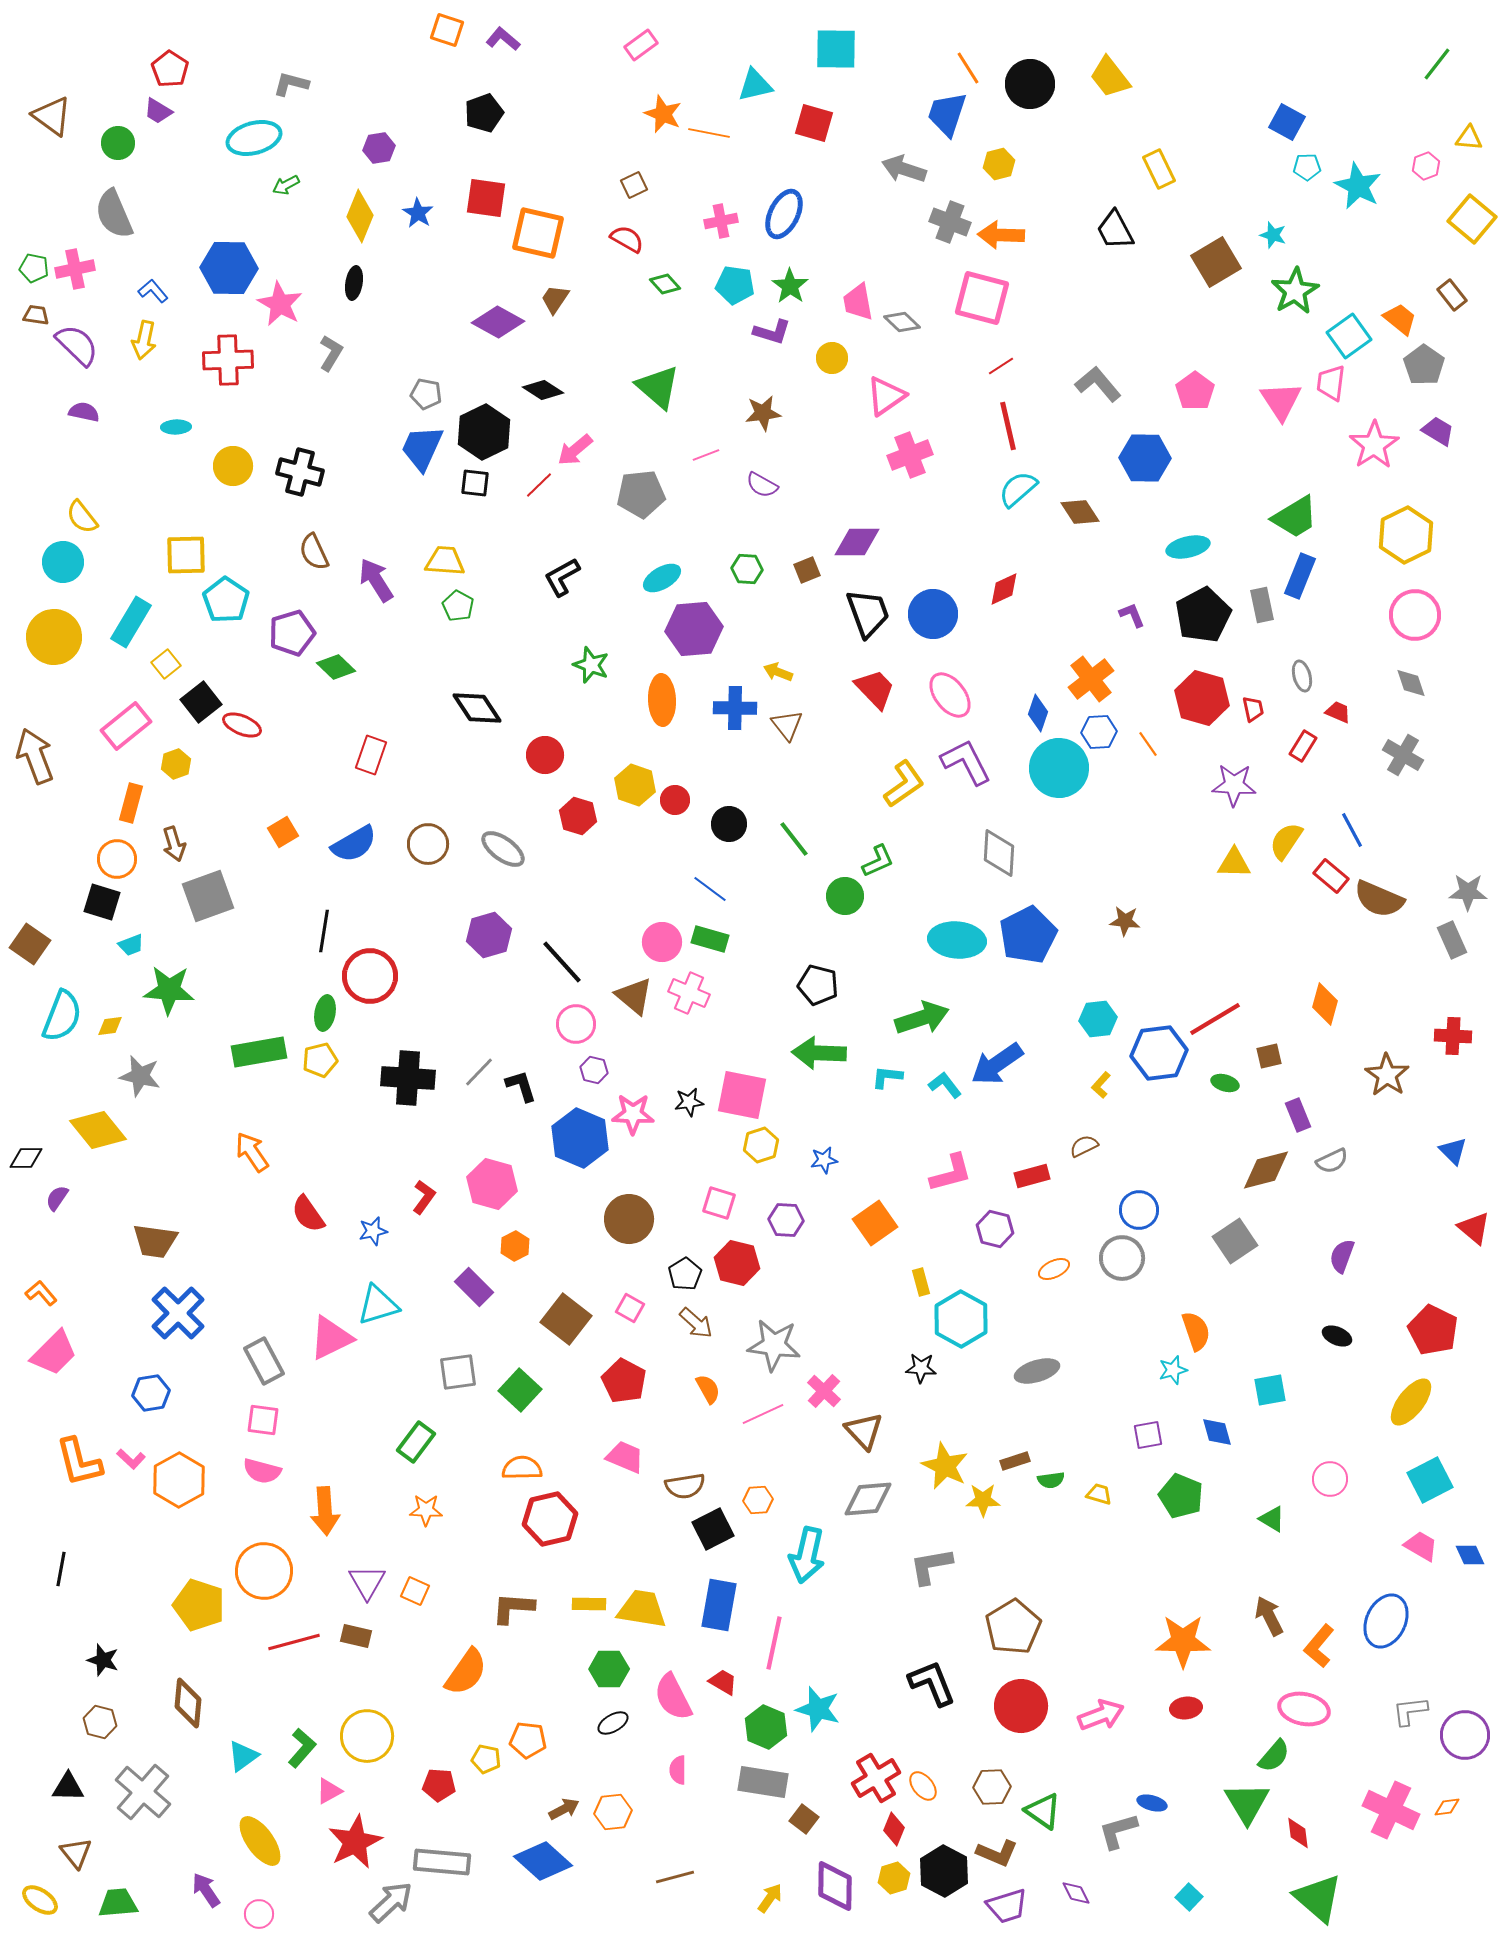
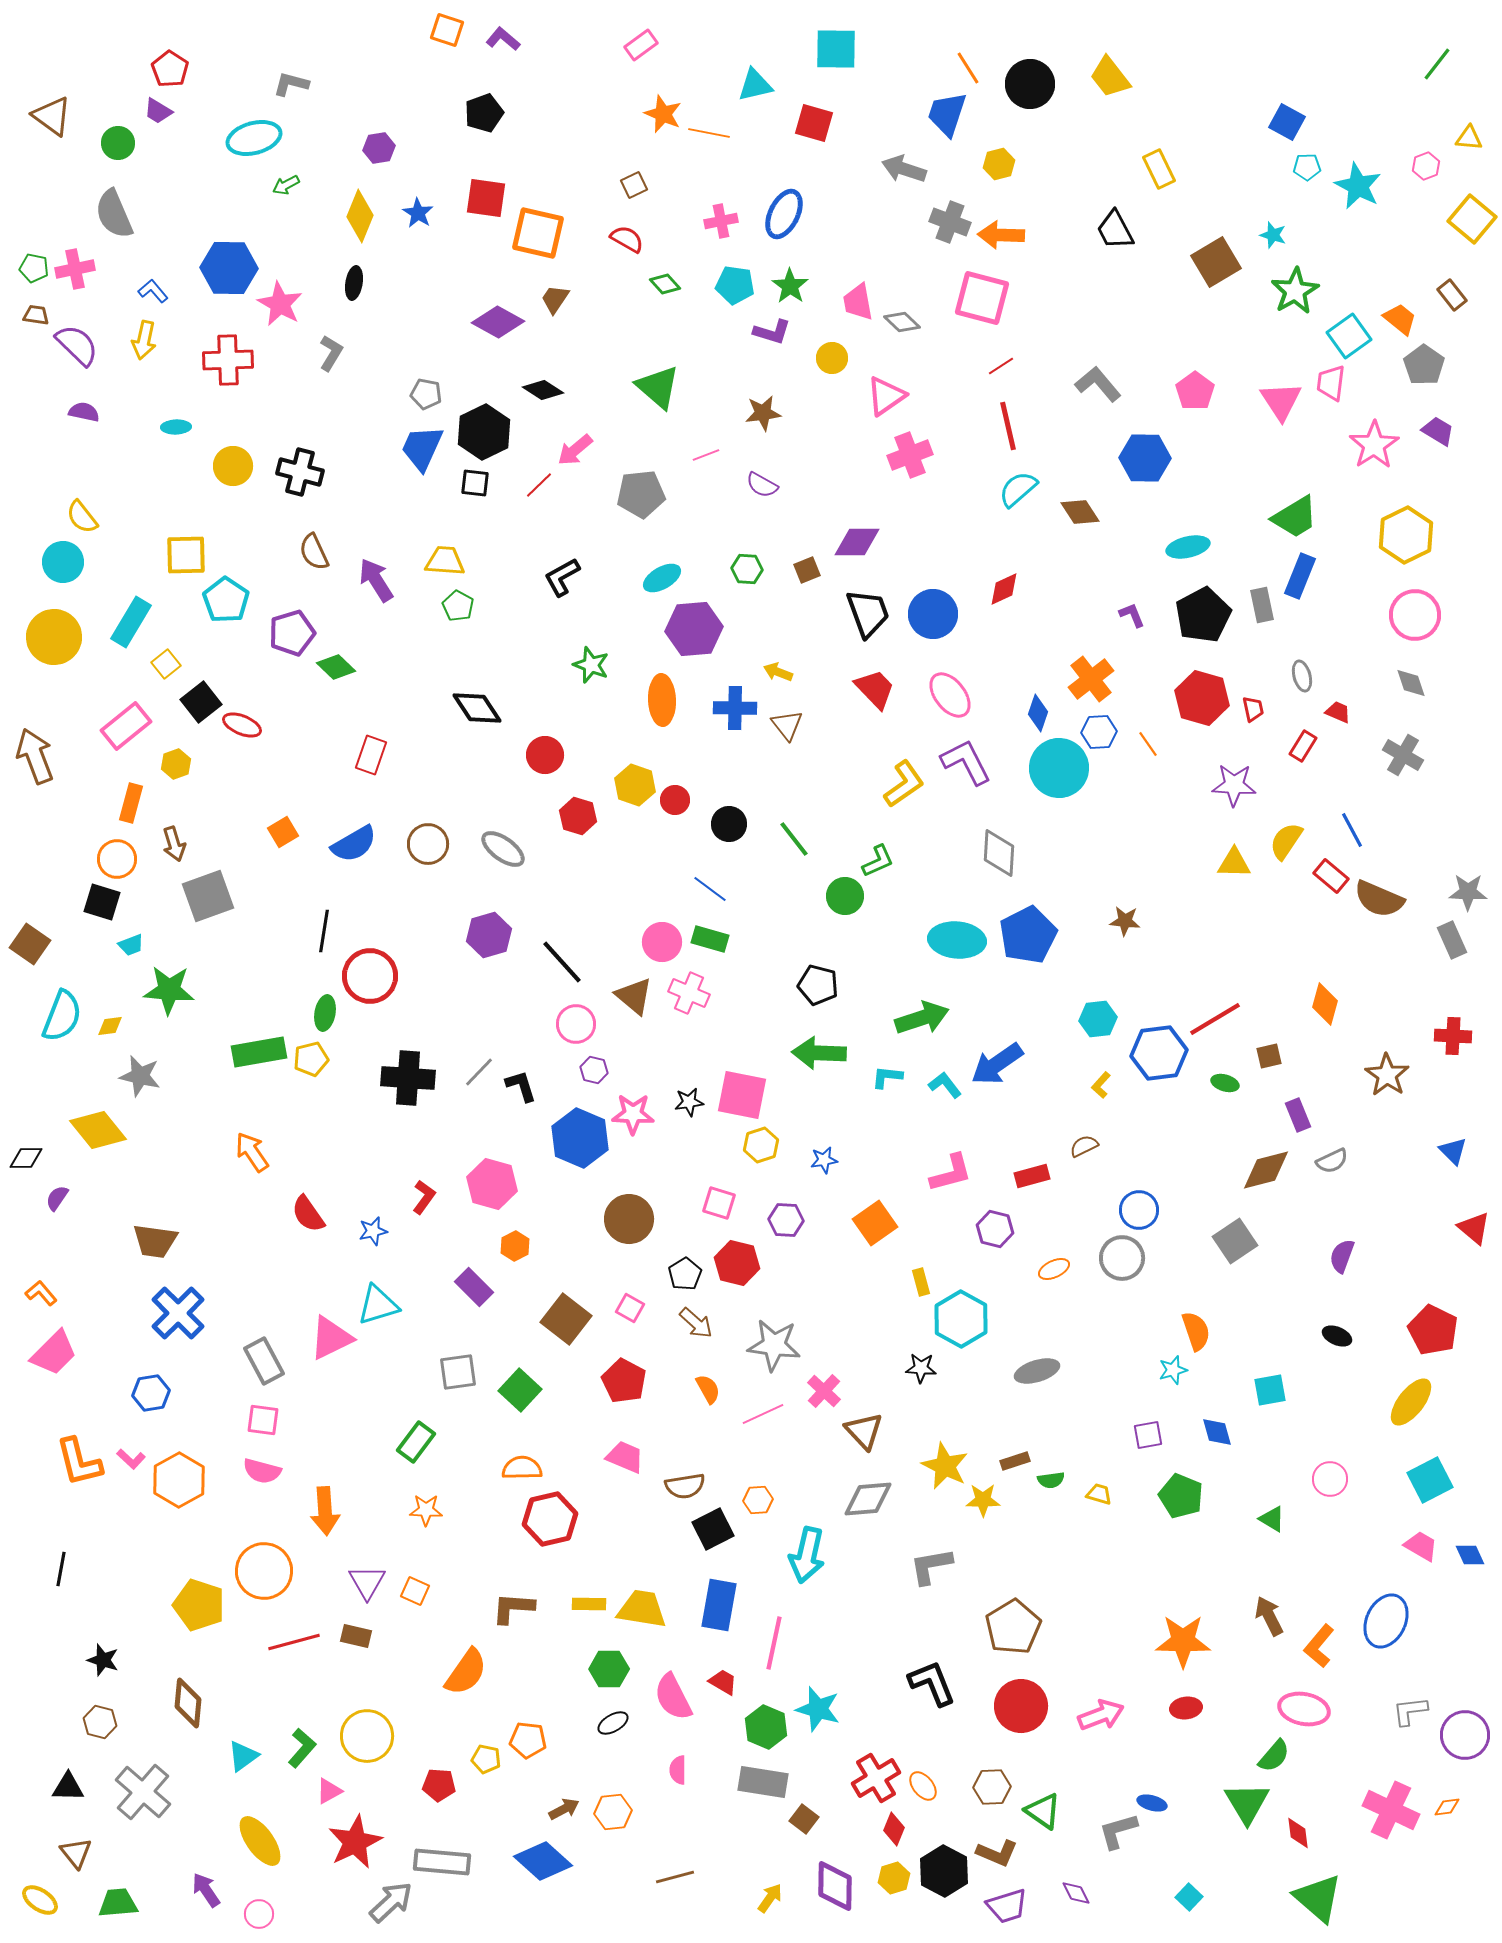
yellow pentagon at (320, 1060): moved 9 px left, 1 px up
